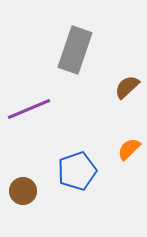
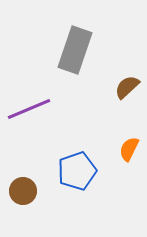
orange semicircle: rotated 20 degrees counterclockwise
